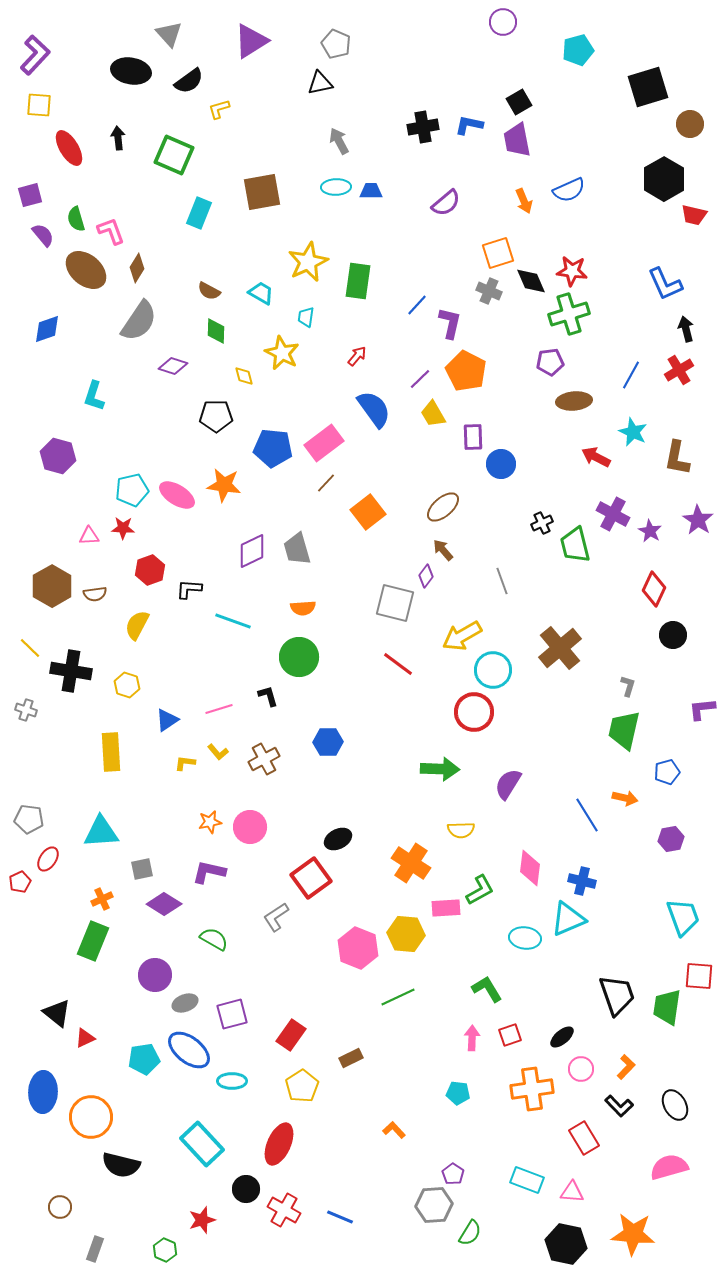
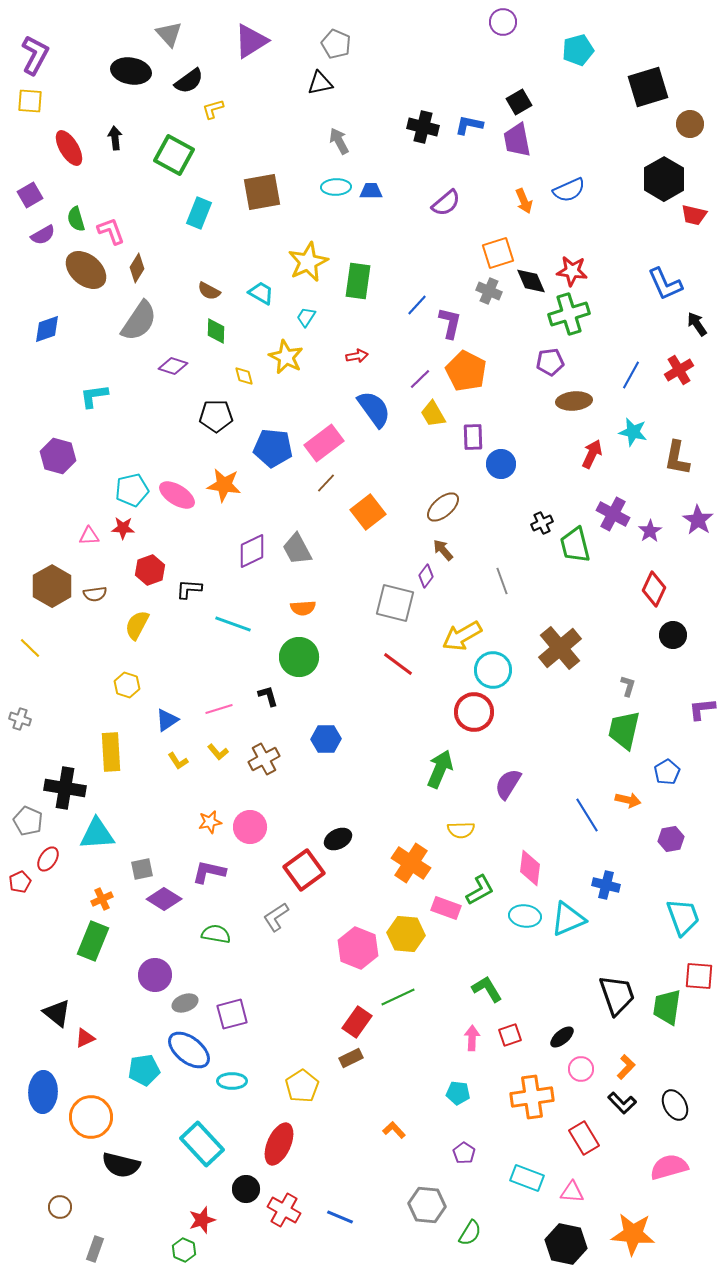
purple L-shape at (35, 55): rotated 15 degrees counterclockwise
yellow square at (39, 105): moved 9 px left, 4 px up
yellow L-shape at (219, 109): moved 6 px left
black cross at (423, 127): rotated 24 degrees clockwise
black arrow at (118, 138): moved 3 px left
green square at (174, 155): rotated 6 degrees clockwise
purple square at (30, 195): rotated 15 degrees counterclockwise
purple semicircle at (43, 235): rotated 100 degrees clockwise
cyan trapezoid at (306, 317): rotated 25 degrees clockwise
black arrow at (686, 329): moved 11 px right, 5 px up; rotated 20 degrees counterclockwise
yellow star at (282, 353): moved 4 px right, 4 px down
red arrow at (357, 356): rotated 40 degrees clockwise
cyan L-shape at (94, 396): rotated 64 degrees clockwise
cyan star at (633, 432): rotated 12 degrees counterclockwise
red arrow at (596, 457): moved 4 px left, 3 px up; rotated 88 degrees clockwise
purple star at (650, 531): rotated 10 degrees clockwise
gray trapezoid at (297, 549): rotated 12 degrees counterclockwise
cyan line at (233, 621): moved 3 px down
black cross at (71, 671): moved 6 px left, 117 px down
gray cross at (26, 710): moved 6 px left, 9 px down
blue hexagon at (328, 742): moved 2 px left, 3 px up
yellow L-shape at (185, 763): moved 7 px left, 2 px up; rotated 130 degrees counterclockwise
green arrow at (440, 769): rotated 69 degrees counterclockwise
blue pentagon at (667, 772): rotated 15 degrees counterclockwise
orange arrow at (625, 798): moved 3 px right, 2 px down
gray pentagon at (29, 819): moved 1 px left, 2 px down; rotated 16 degrees clockwise
cyan triangle at (101, 832): moved 4 px left, 2 px down
red square at (311, 878): moved 7 px left, 8 px up
blue cross at (582, 881): moved 24 px right, 4 px down
purple diamond at (164, 904): moved 5 px up
pink rectangle at (446, 908): rotated 24 degrees clockwise
cyan ellipse at (525, 938): moved 22 px up
green semicircle at (214, 939): moved 2 px right, 5 px up; rotated 20 degrees counterclockwise
red rectangle at (291, 1035): moved 66 px right, 13 px up
cyan pentagon at (144, 1059): moved 11 px down
orange cross at (532, 1089): moved 8 px down
black L-shape at (619, 1106): moved 3 px right, 3 px up
purple pentagon at (453, 1174): moved 11 px right, 21 px up
cyan rectangle at (527, 1180): moved 2 px up
gray hexagon at (434, 1205): moved 7 px left; rotated 9 degrees clockwise
green hexagon at (165, 1250): moved 19 px right
